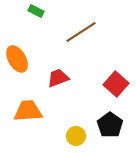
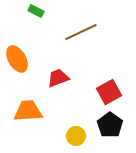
brown line: rotated 8 degrees clockwise
red square: moved 7 px left, 8 px down; rotated 20 degrees clockwise
